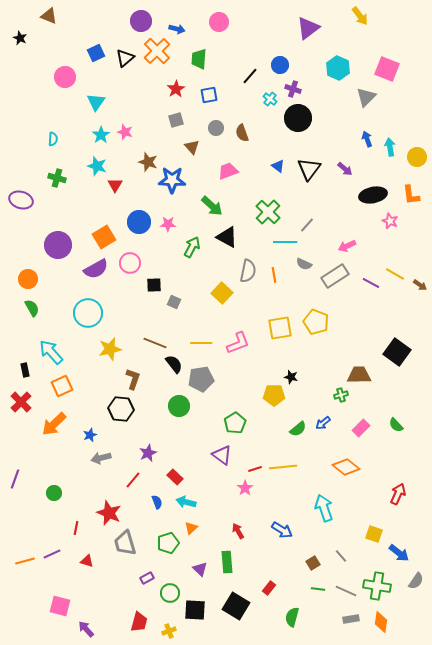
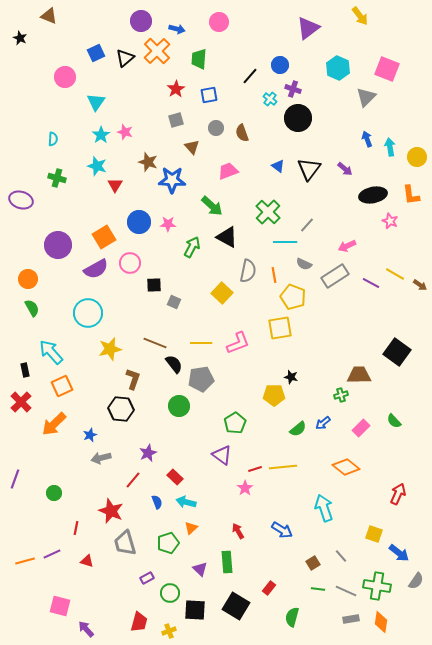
yellow pentagon at (316, 322): moved 23 px left, 25 px up
green semicircle at (396, 425): moved 2 px left, 4 px up
red star at (109, 513): moved 2 px right, 2 px up
